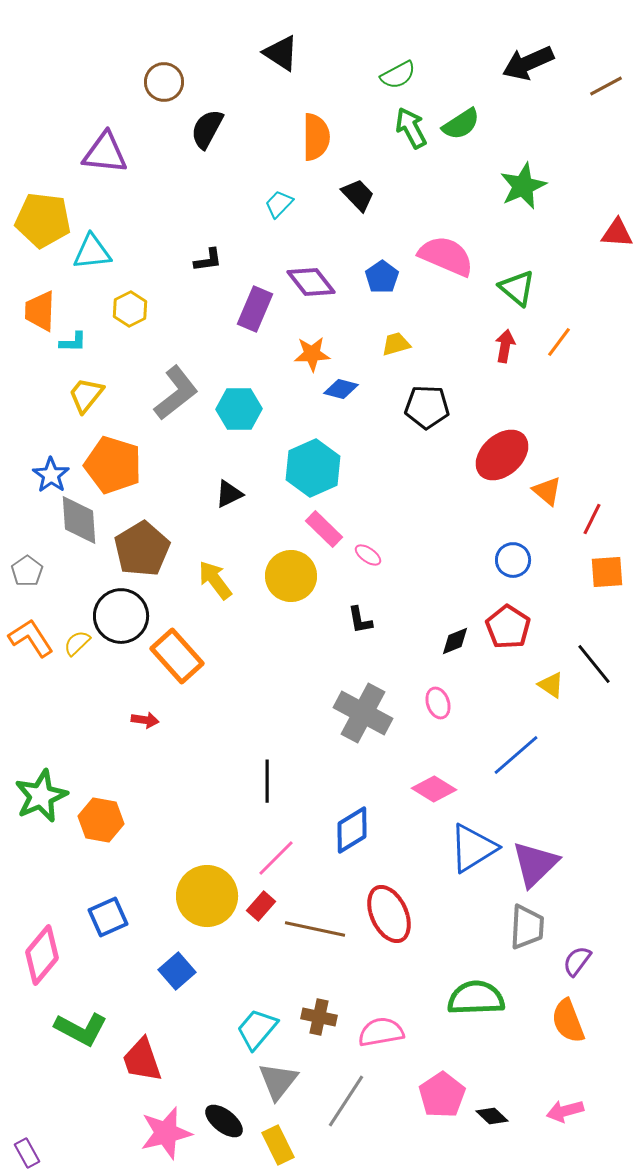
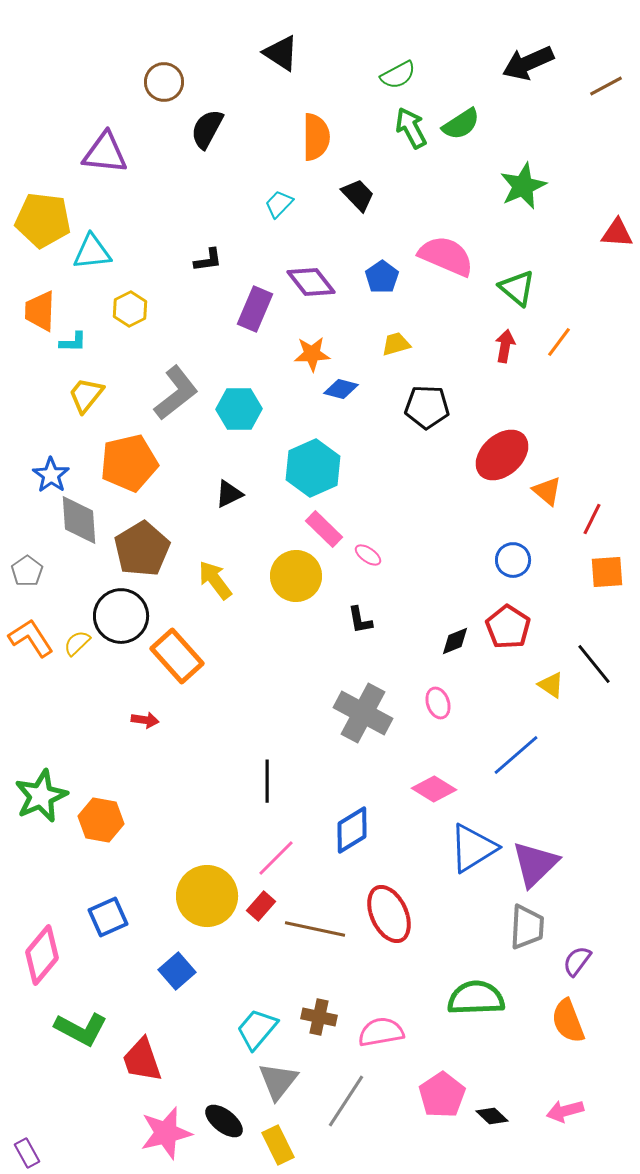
orange pentagon at (113, 465): moved 16 px right, 2 px up; rotated 30 degrees counterclockwise
yellow circle at (291, 576): moved 5 px right
